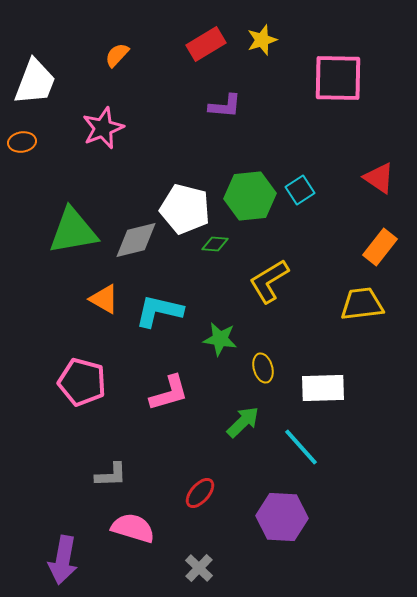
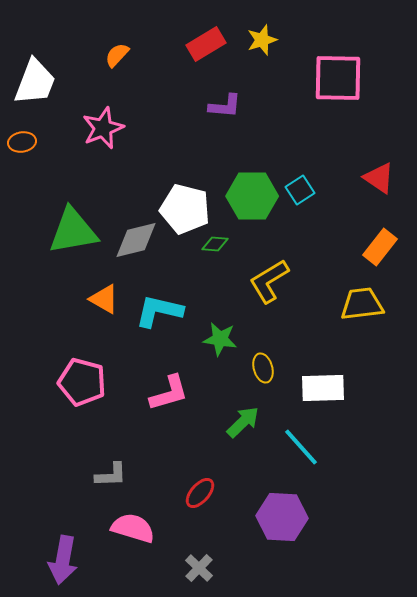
green hexagon: moved 2 px right; rotated 6 degrees clockwise
